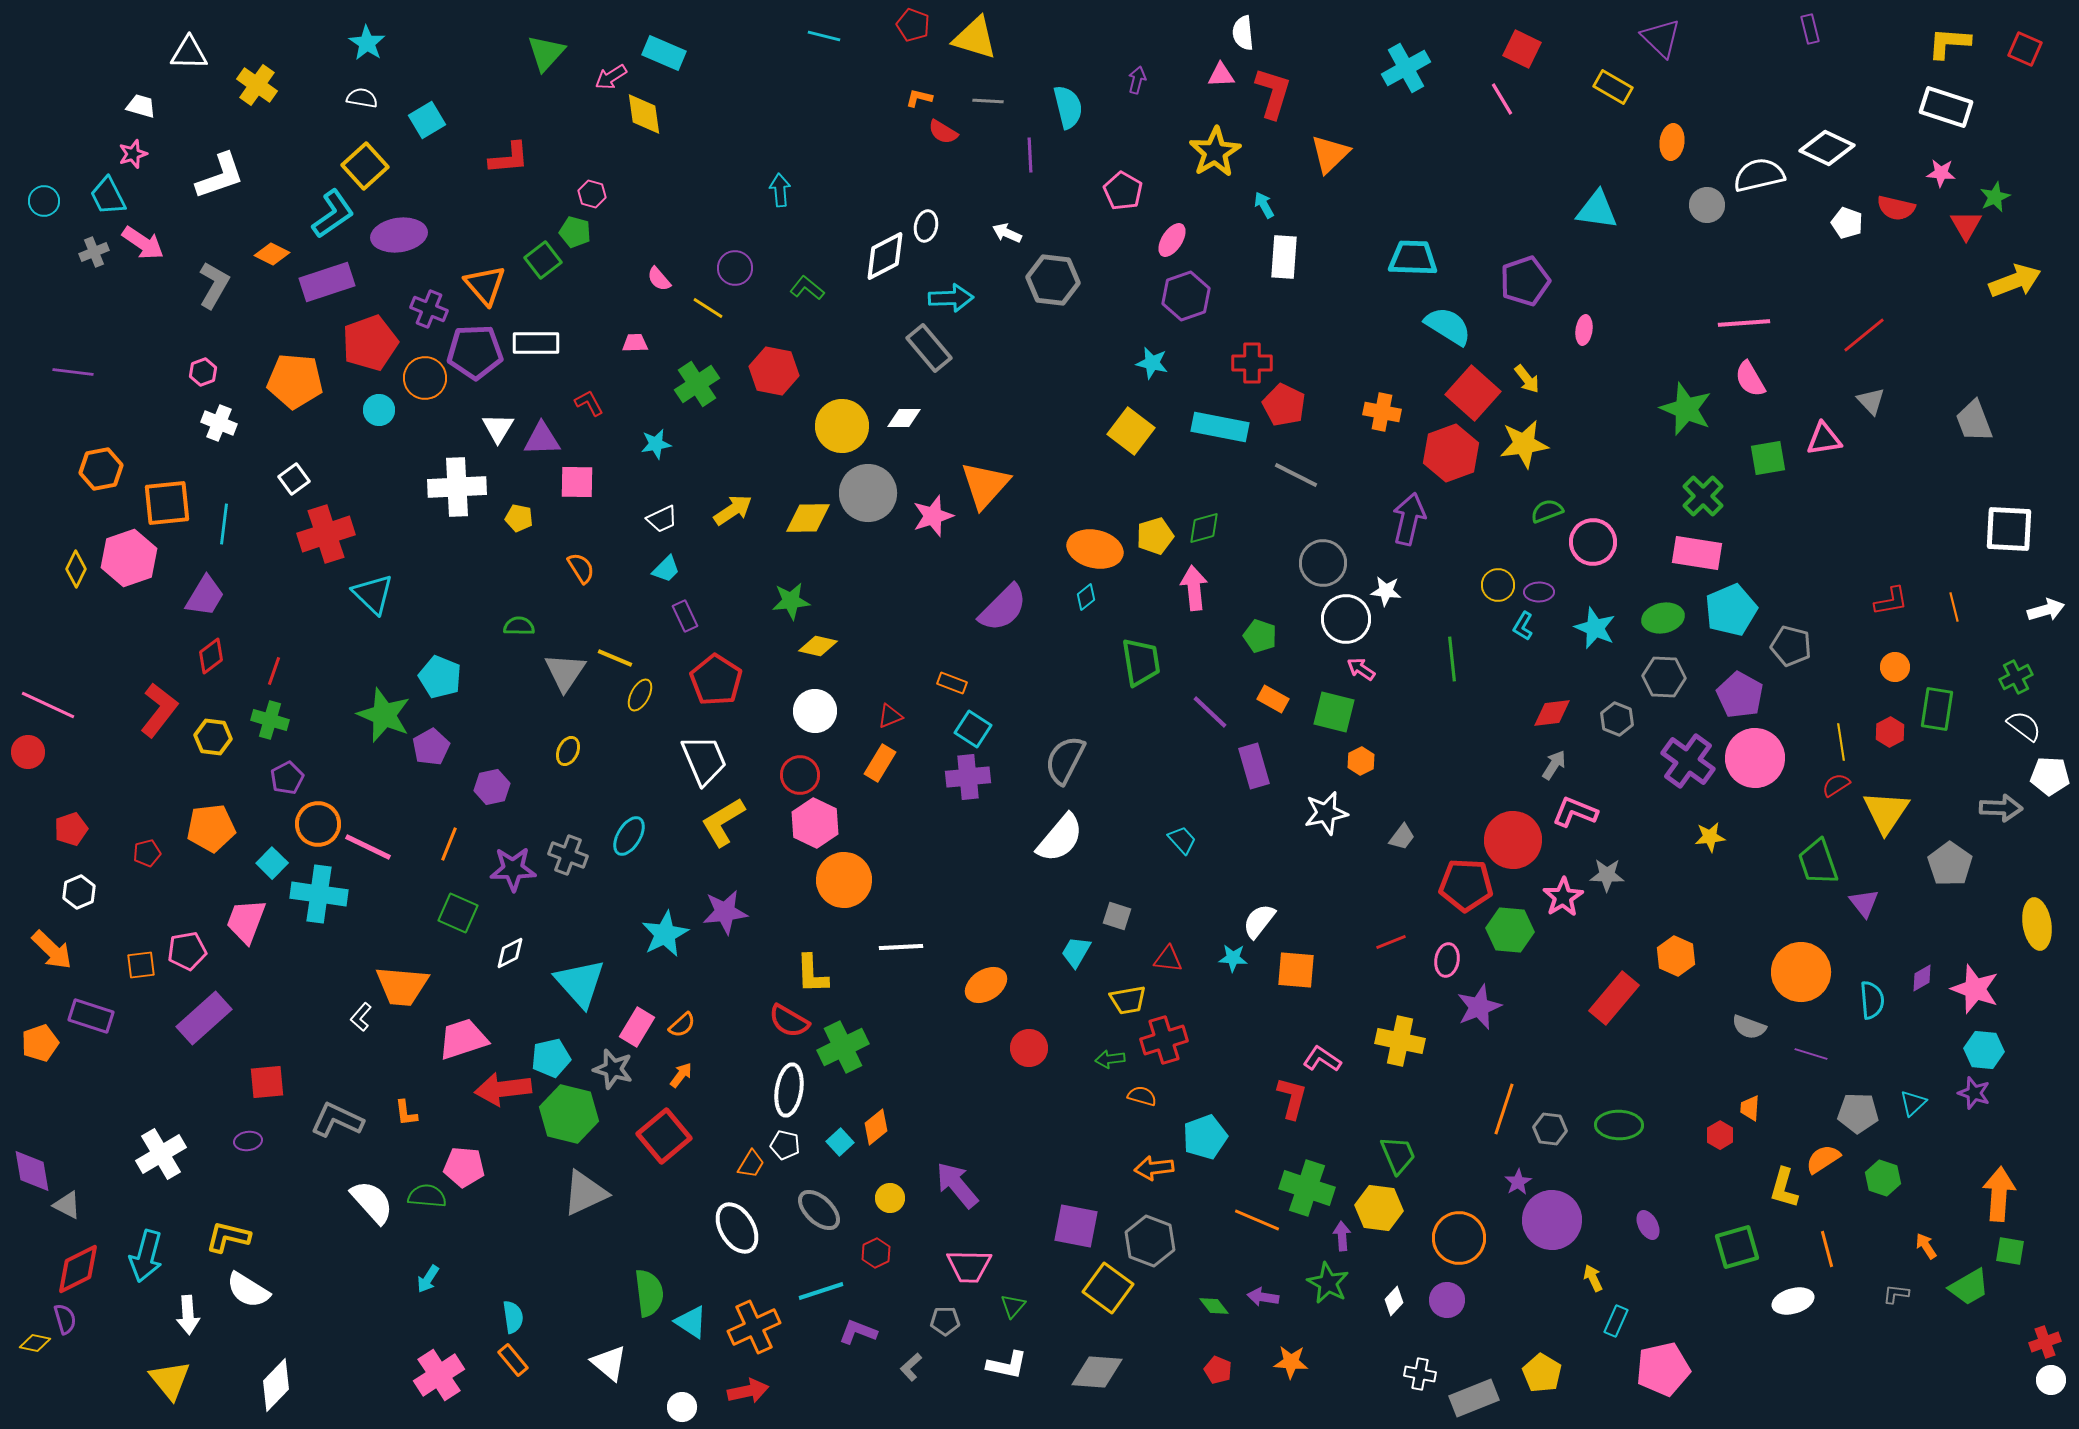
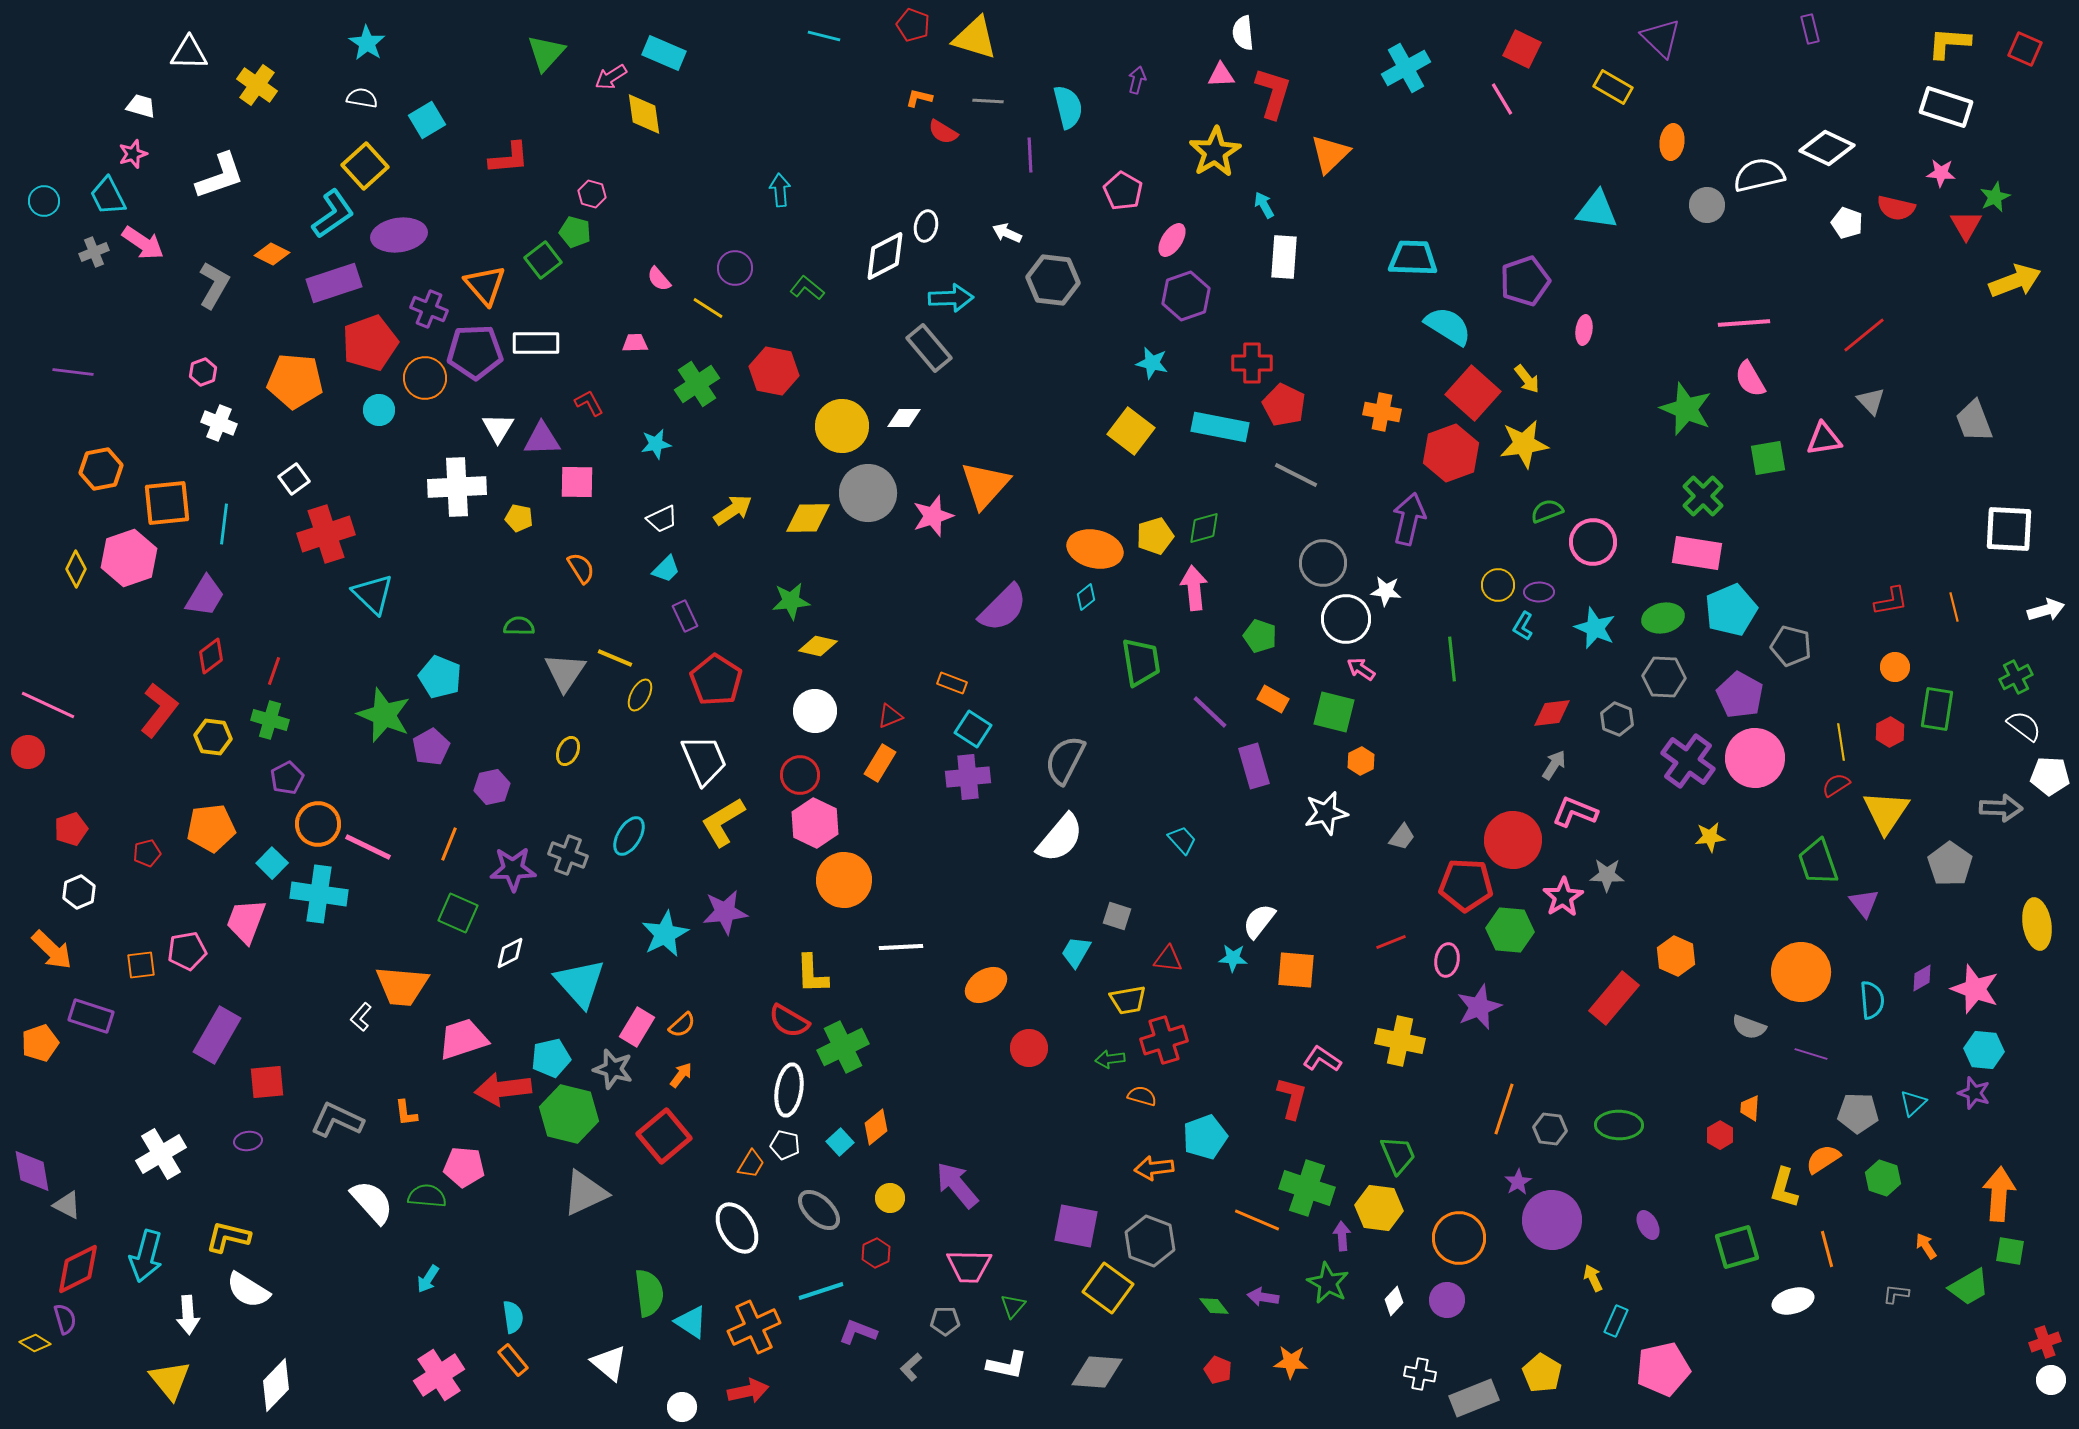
purple rectangle at (327, 282): moved 7 px right, 1 px down
purple rectangle at (204, 1018): moved 13 px right, 17 px down; rotated 18 degrees counterclockwise
yellow diamond at (35, 1343): rotated 20 degrees clockwise
